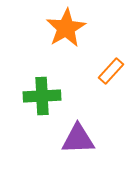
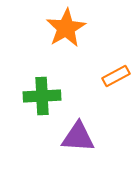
orange rectangle: moved 5 px right, 5 px down; rotated 20 degrees clockwise
purple triangle: moved 2 px up; rotated 6 degrees clockwise
